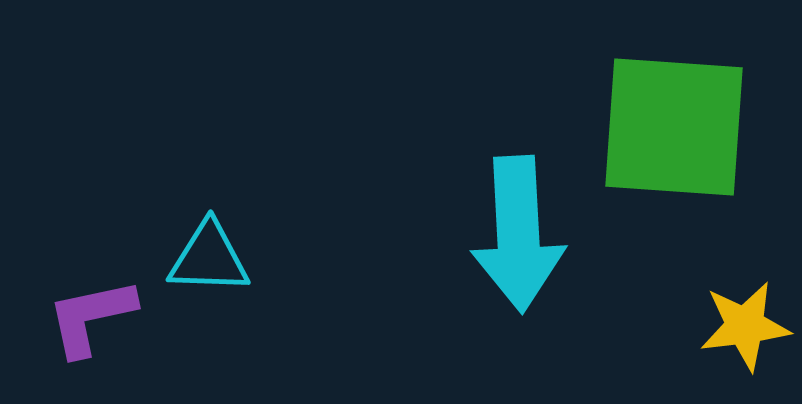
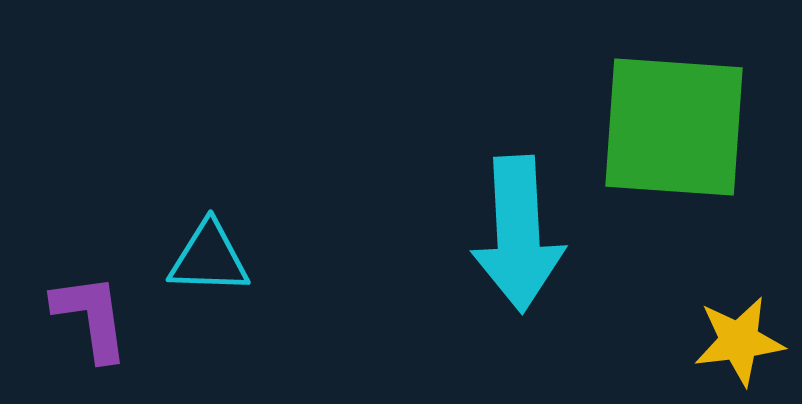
purple L-shape: rotated 94 degrees clockwise
yellow star: moved 6 px left, 15 px down
